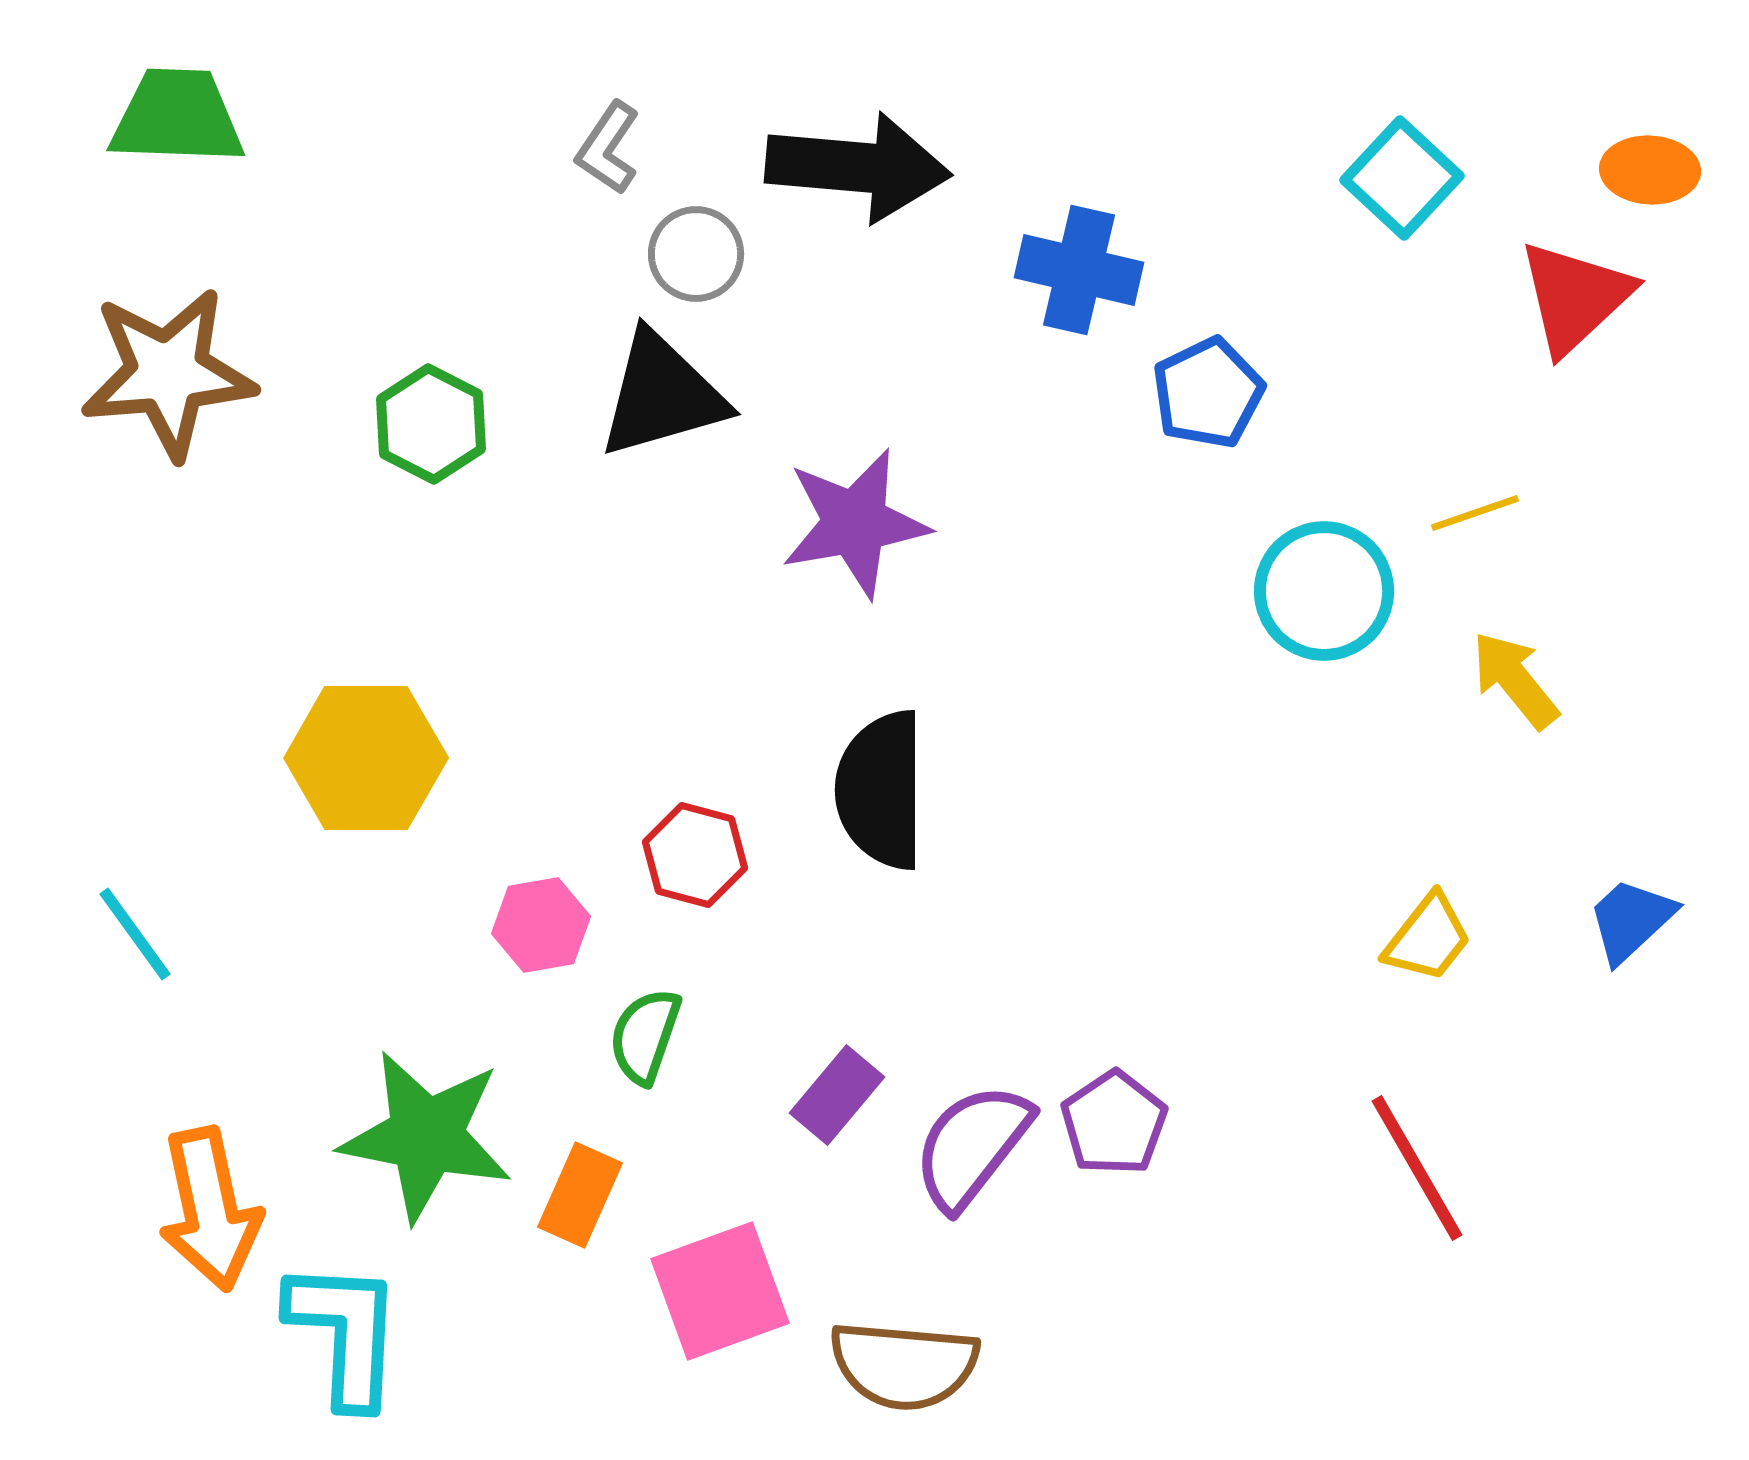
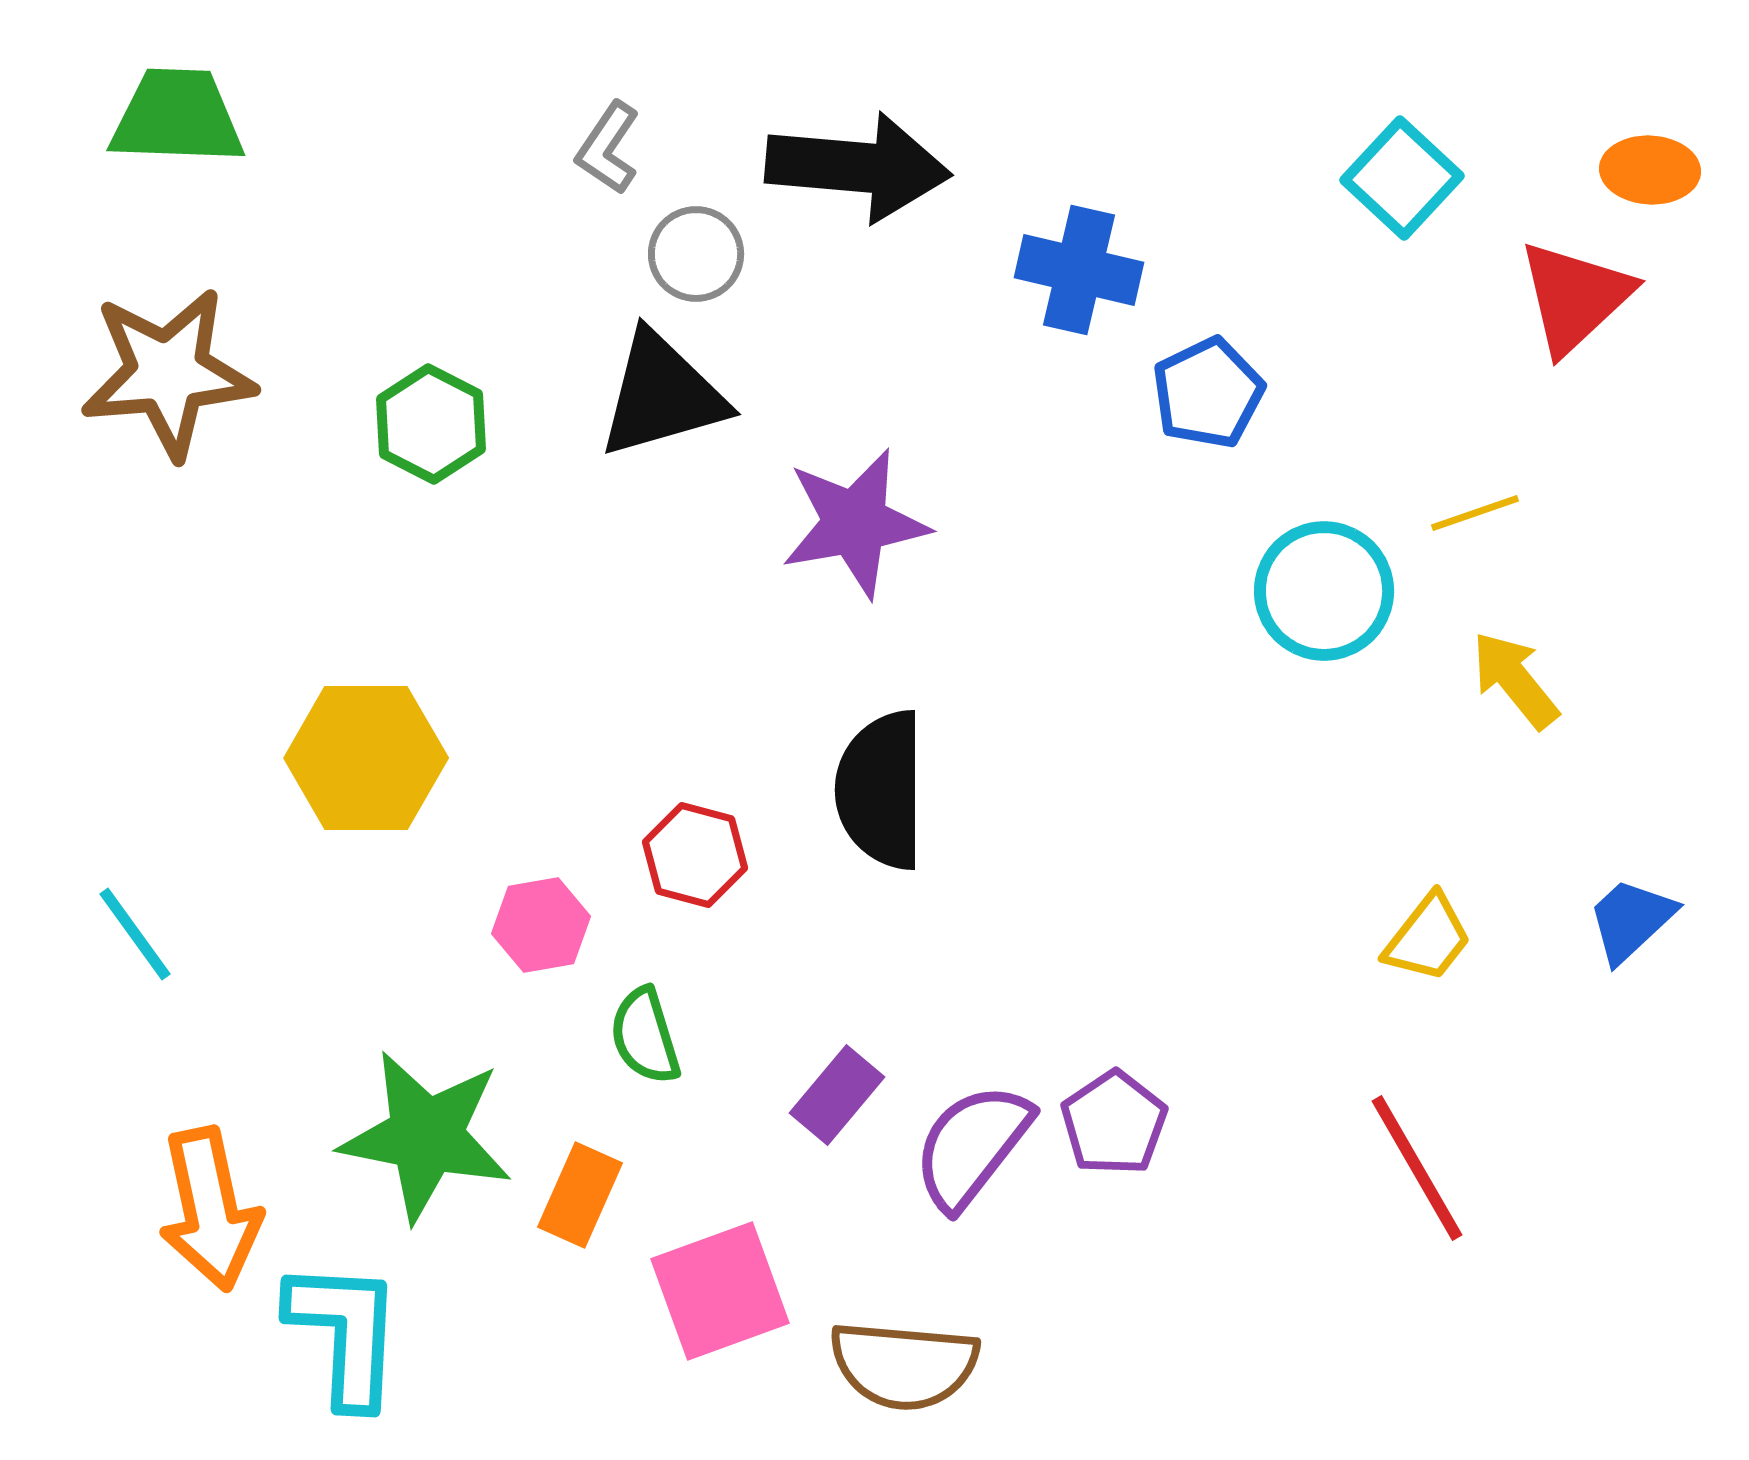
green semicircle: rotated 36 degrees counterclockwise
